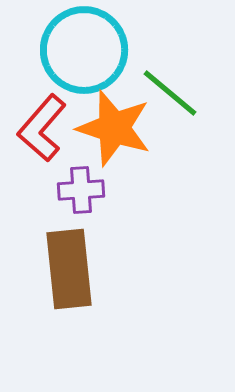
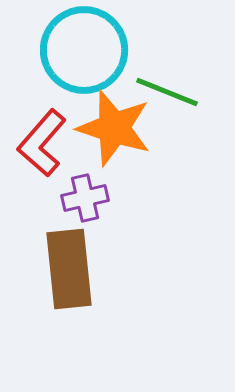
green line: moved 3 px left, 1 px up; rotated 18 degrees counterclockwise
red L-shape: moved 15 px down
purple cross: moved 4 px right, 8 px down; rotated 9 degrees counterclockwise
